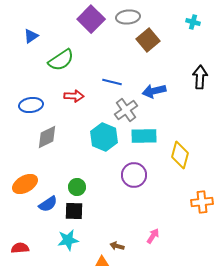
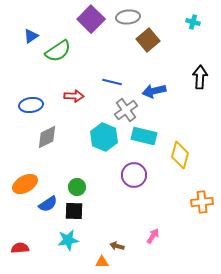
green semicircle: moved 3 px left, 9 px up
cyan rectangle: rotated 15 degrees clockwise
